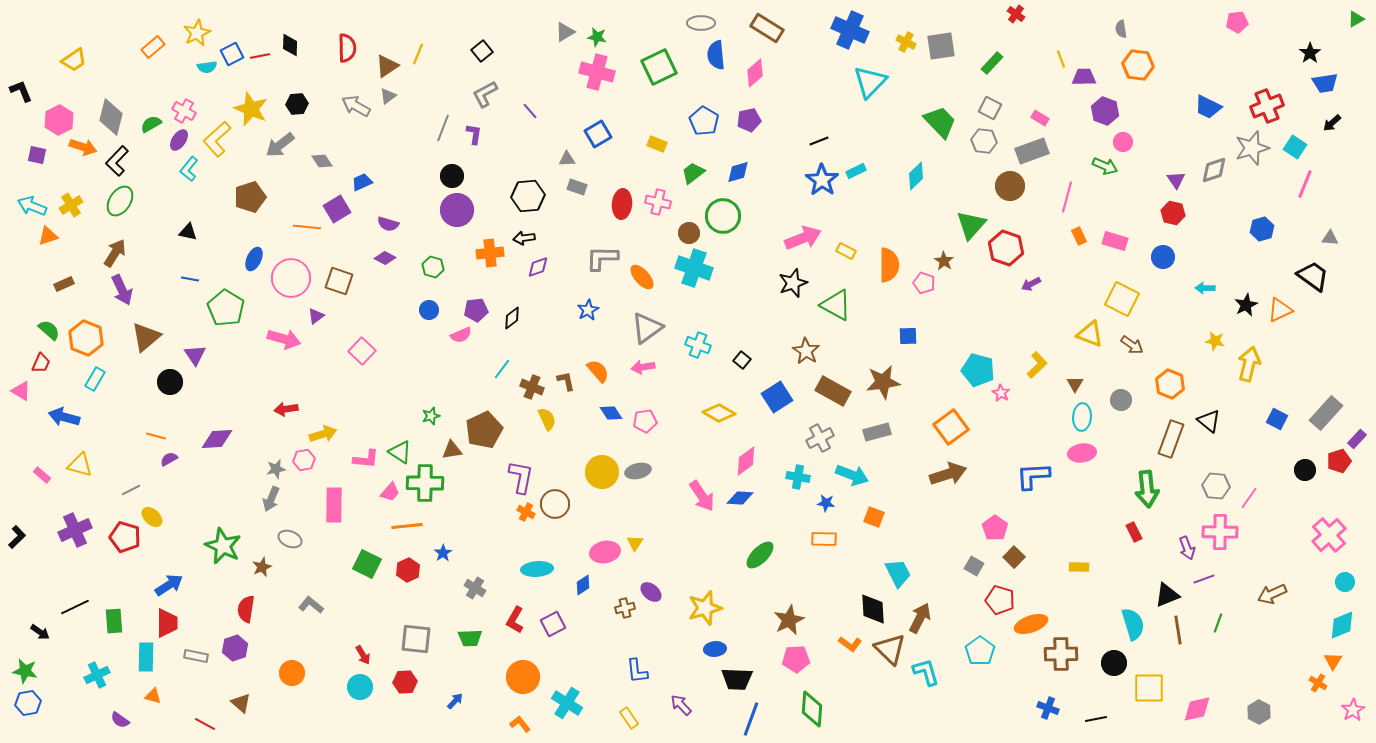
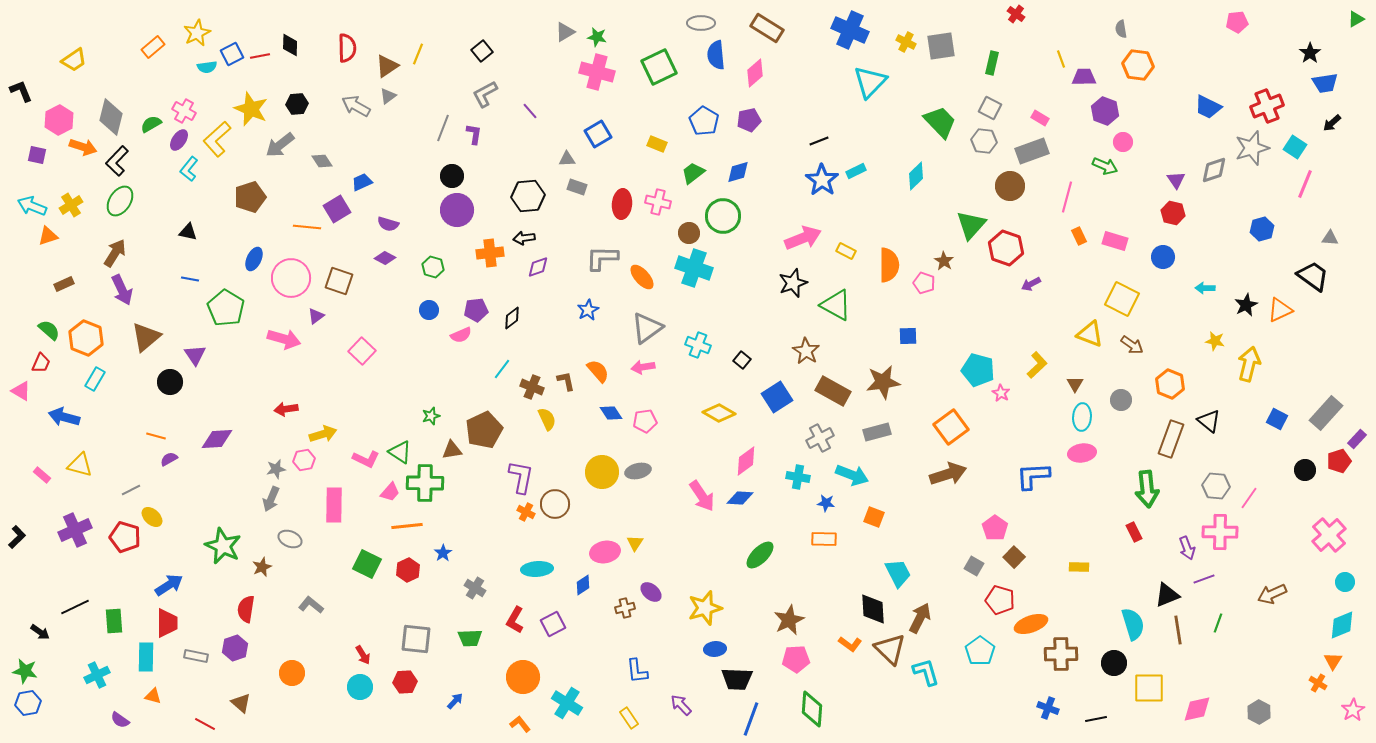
green rectangle at (992, 63): rotated 30 degrees counterclockwise
pink L-shape at (366, 459): rotated 20 degrees clockwise
